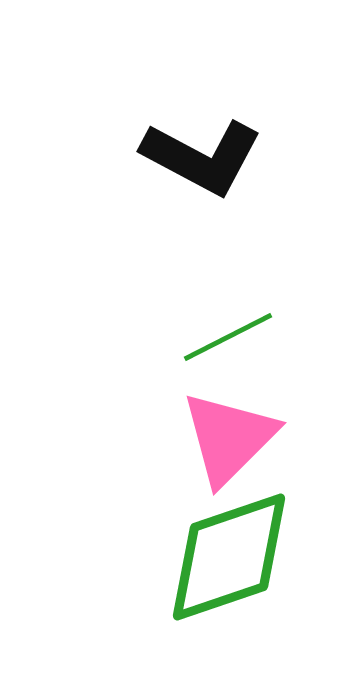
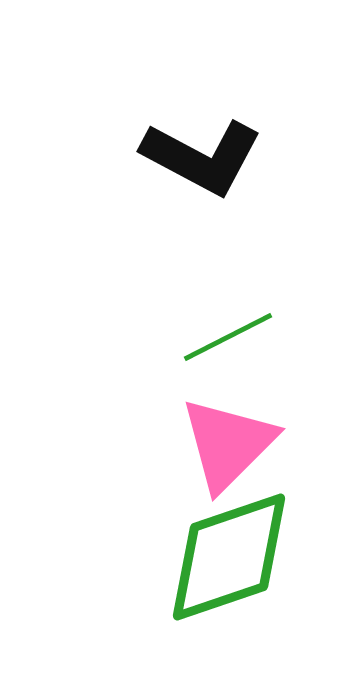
pink triangle: moved 1 px left, 6 px down
